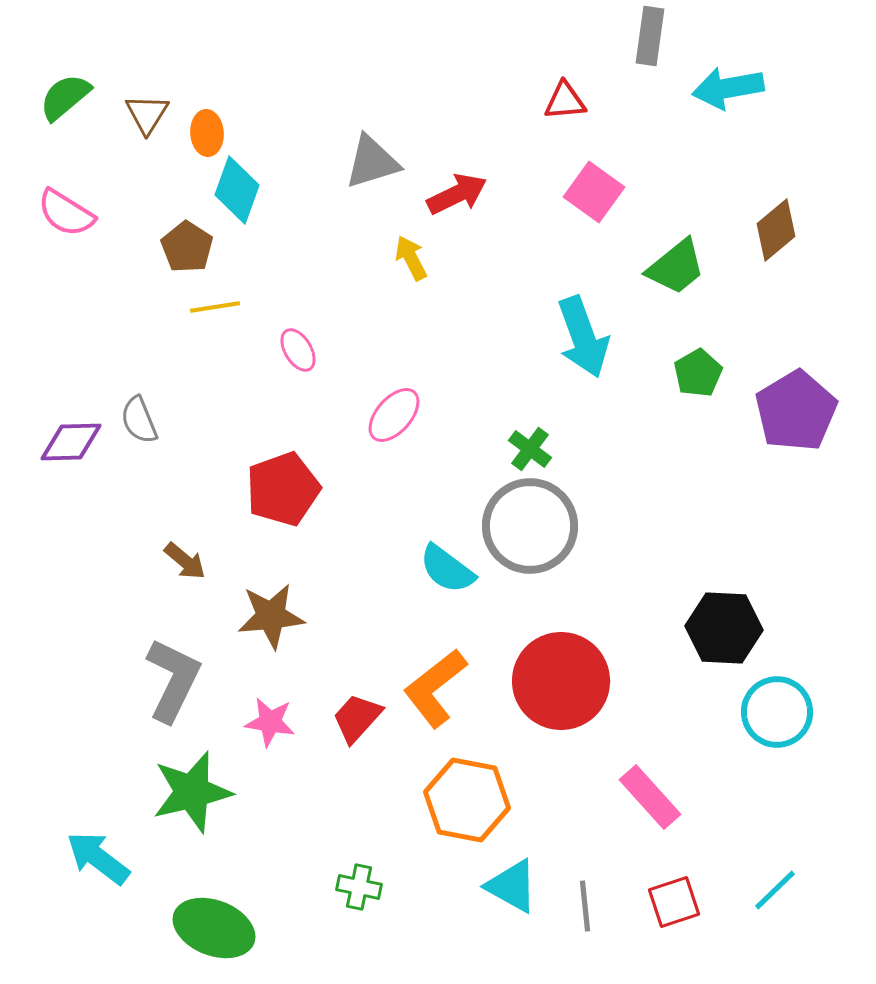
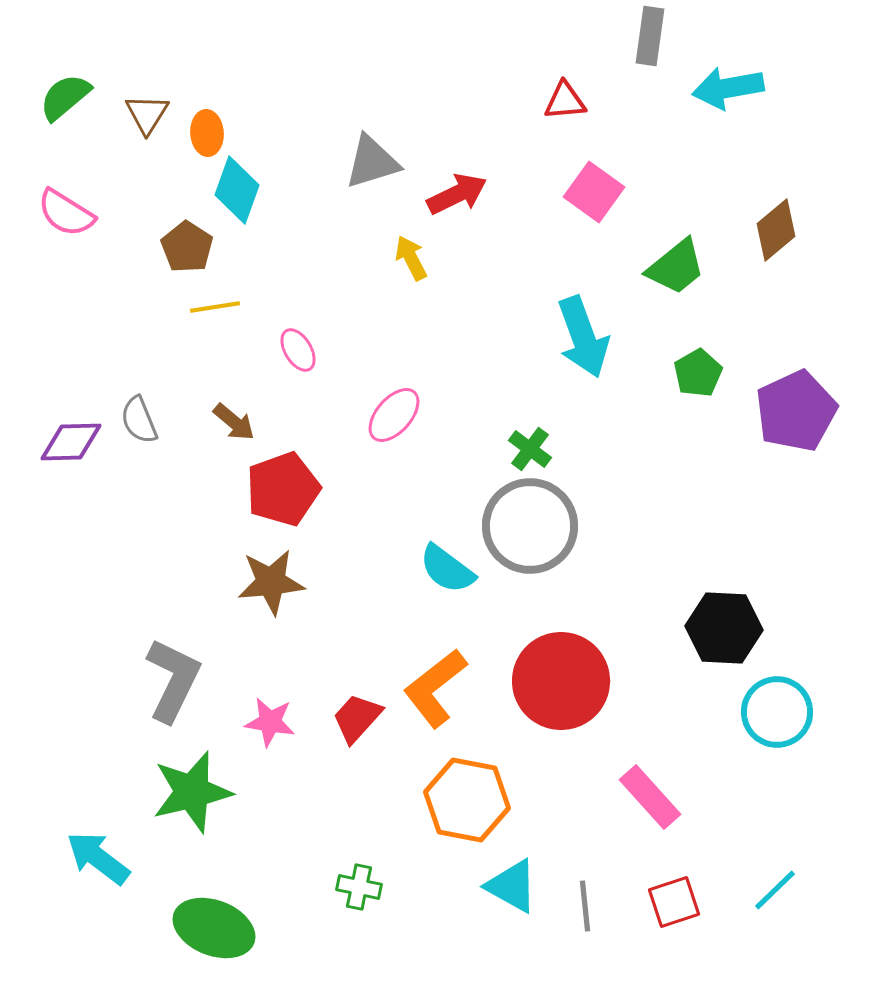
purple pentagon at (796, 411): rotated 6 degrees clockwise
brown arrow at (185, 561): moved 49 px right, 139 px up
brown star at (271, 616): moved 34 px up
